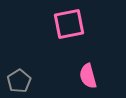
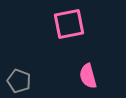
gray pentagon: rotated 20 degrees counterclockwise
